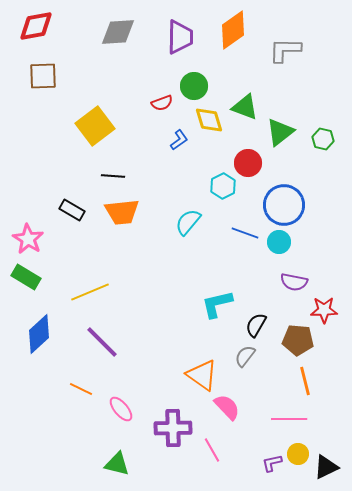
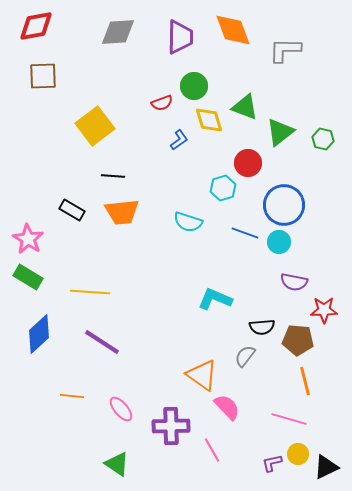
orange diamond at (233, 30): rotated 75 degrees counterclockwise
cyan hexagon at (223, 186): moved 2 px down; rotated 10 degrees clockwise
cyan semicircle at (188, 222): rotated 112 degrees counterclockwise
green rectangle at (26, 277): moved 2 px right
yellow line at (90, 292): rotated 27 degrees clockwise
cyan L-shape at (217, 304): moved 2 px left, 5 px up; rotated 36 degrees clockwise
black semicircle at (256, 325): moved 6 px right, 2 px down; rotated 125 degrees counterclockwise
purple line at (102, 342): rotated 12 degrees counterclockwise
orange line at (81, 389): moved 9 px left, 7 px down; rotated 20 degrees counterclockwise
pink line at (289, 419): rotated 16 degrees clockwise
purple cross at (173, 428): moved 2 px left, 2 px up
green triangle at (117, 464): rotated 20 degrees clockwise
